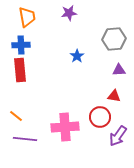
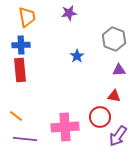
gray hexagon: rotated 25 degrees clockwise
